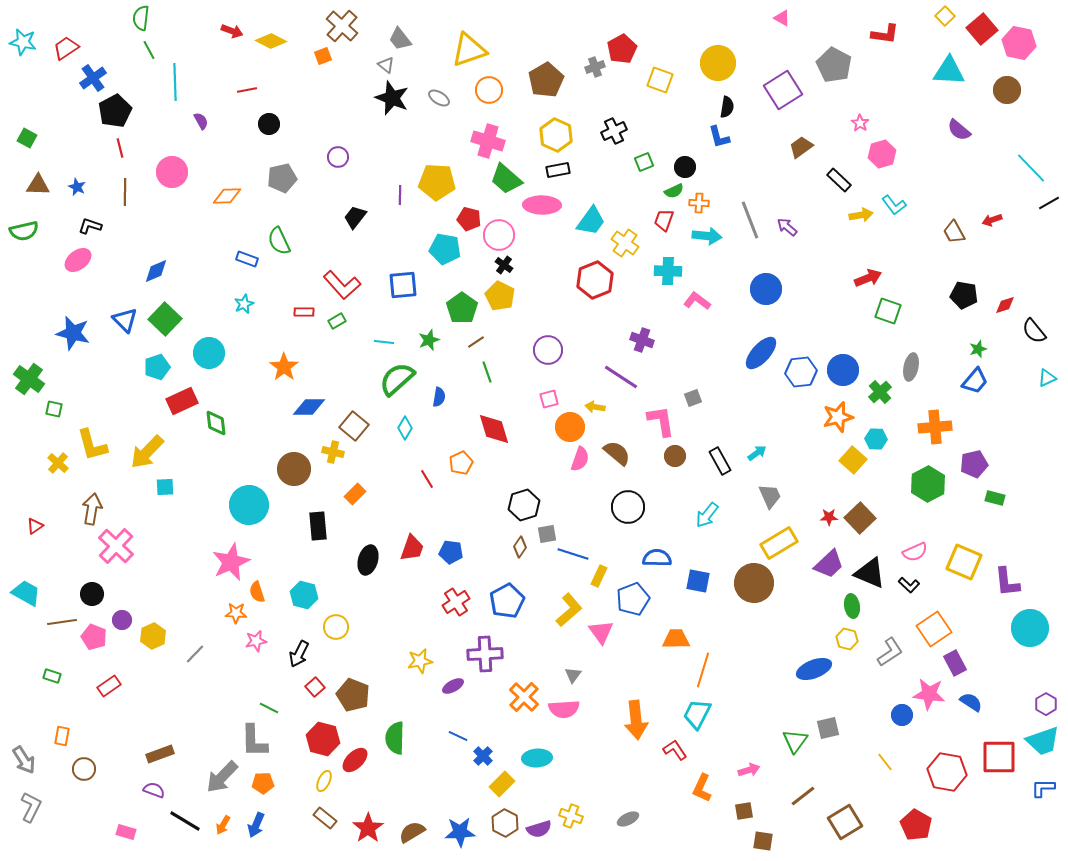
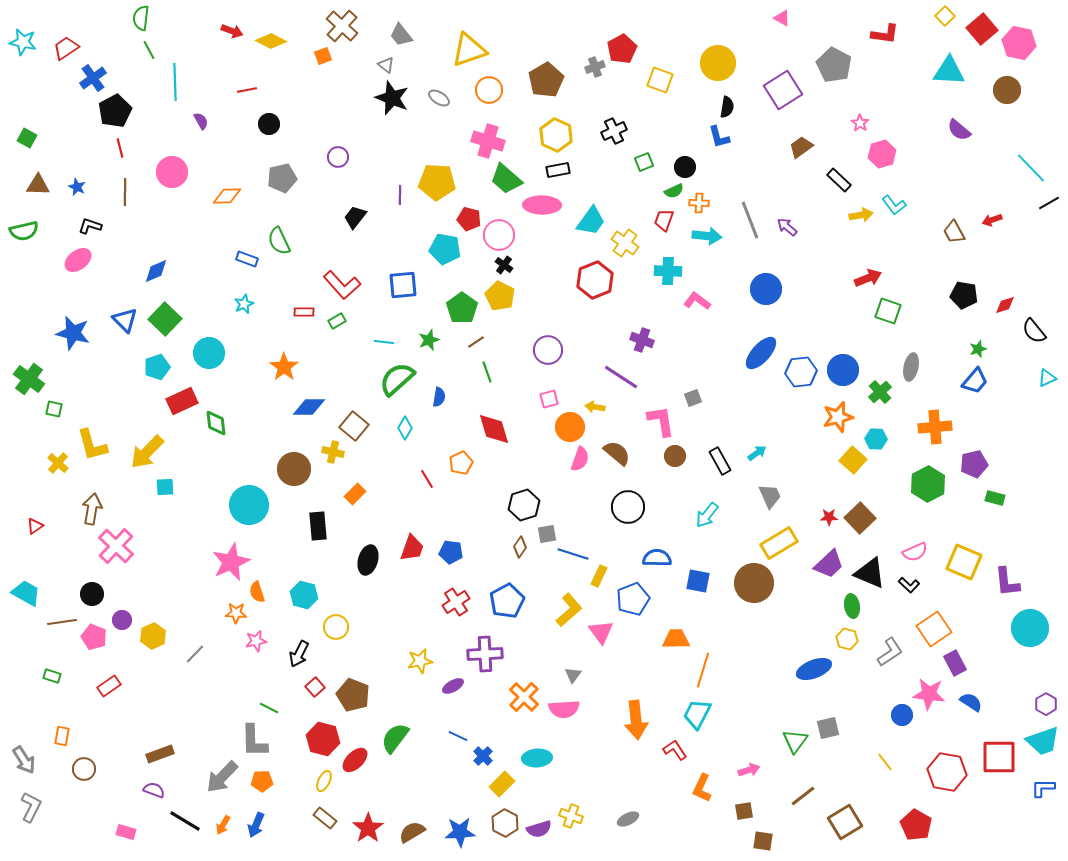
gray trapezoid at (400, 39): moved 1 px right, 4 px up
green semicircle at (395, 738): rotated 36 degrees clockwise
orange pentagon at (263, 783): moved 1 px left, 2 px up
